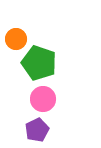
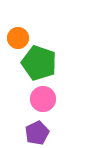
orange circle: moved 2 px right, 1 px up
purple pentagon: moved 3 px down
